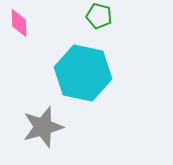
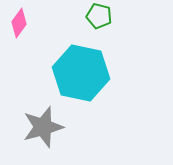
pink diamond: rotated 36 degrees clockwise
cyan hexagon: moved 2 px left
